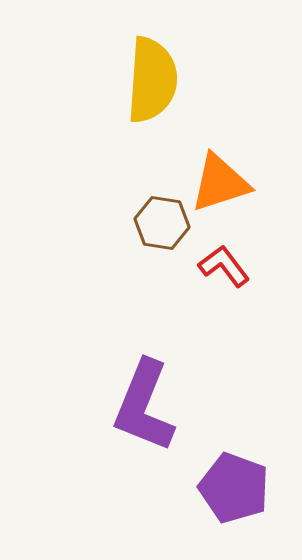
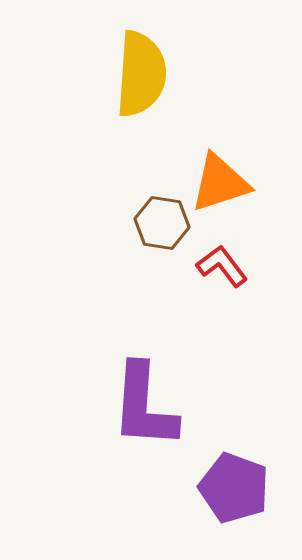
yellow semicircle: moved 11 px left, 6 px up
red L-shape: moved 2 px left
purple L-shape: rotated 18 degrees counterclockwise
